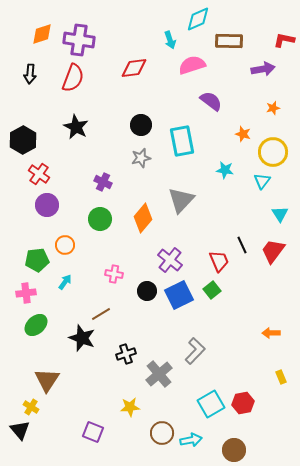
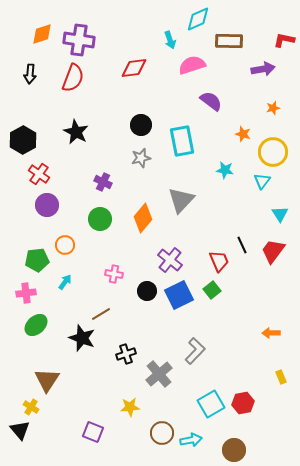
black star at (76, 127): moved 5 px down
